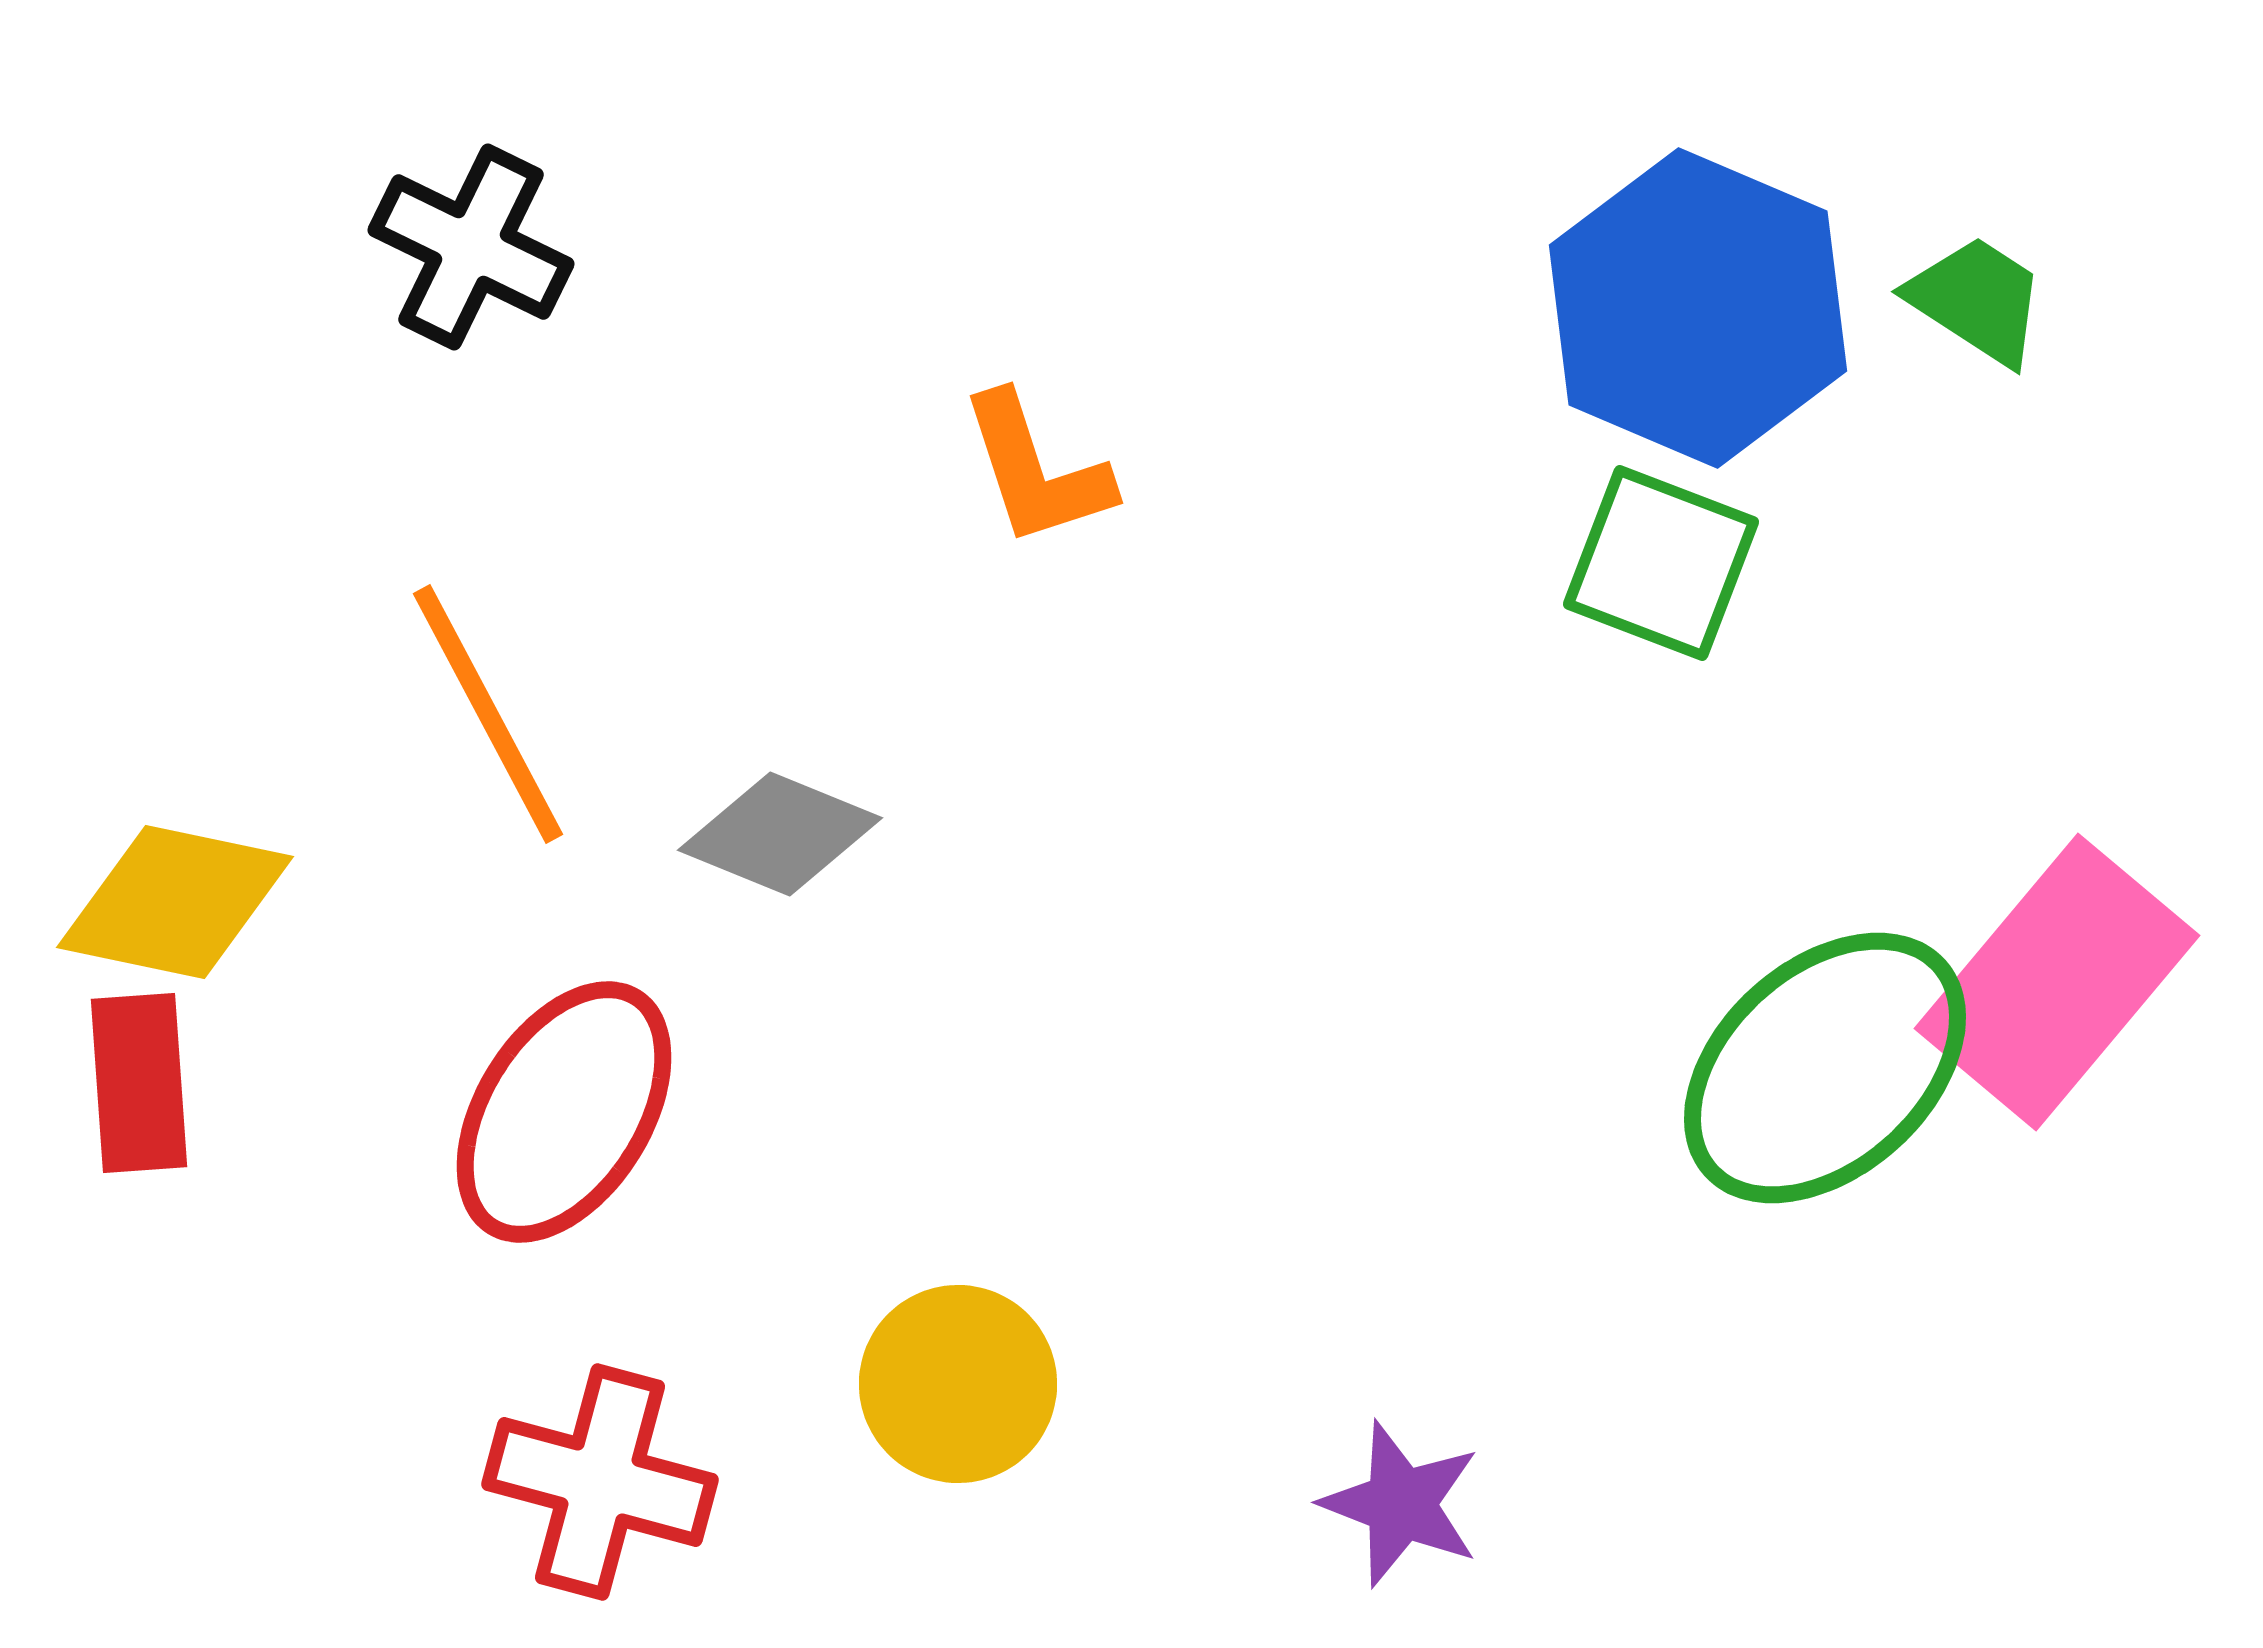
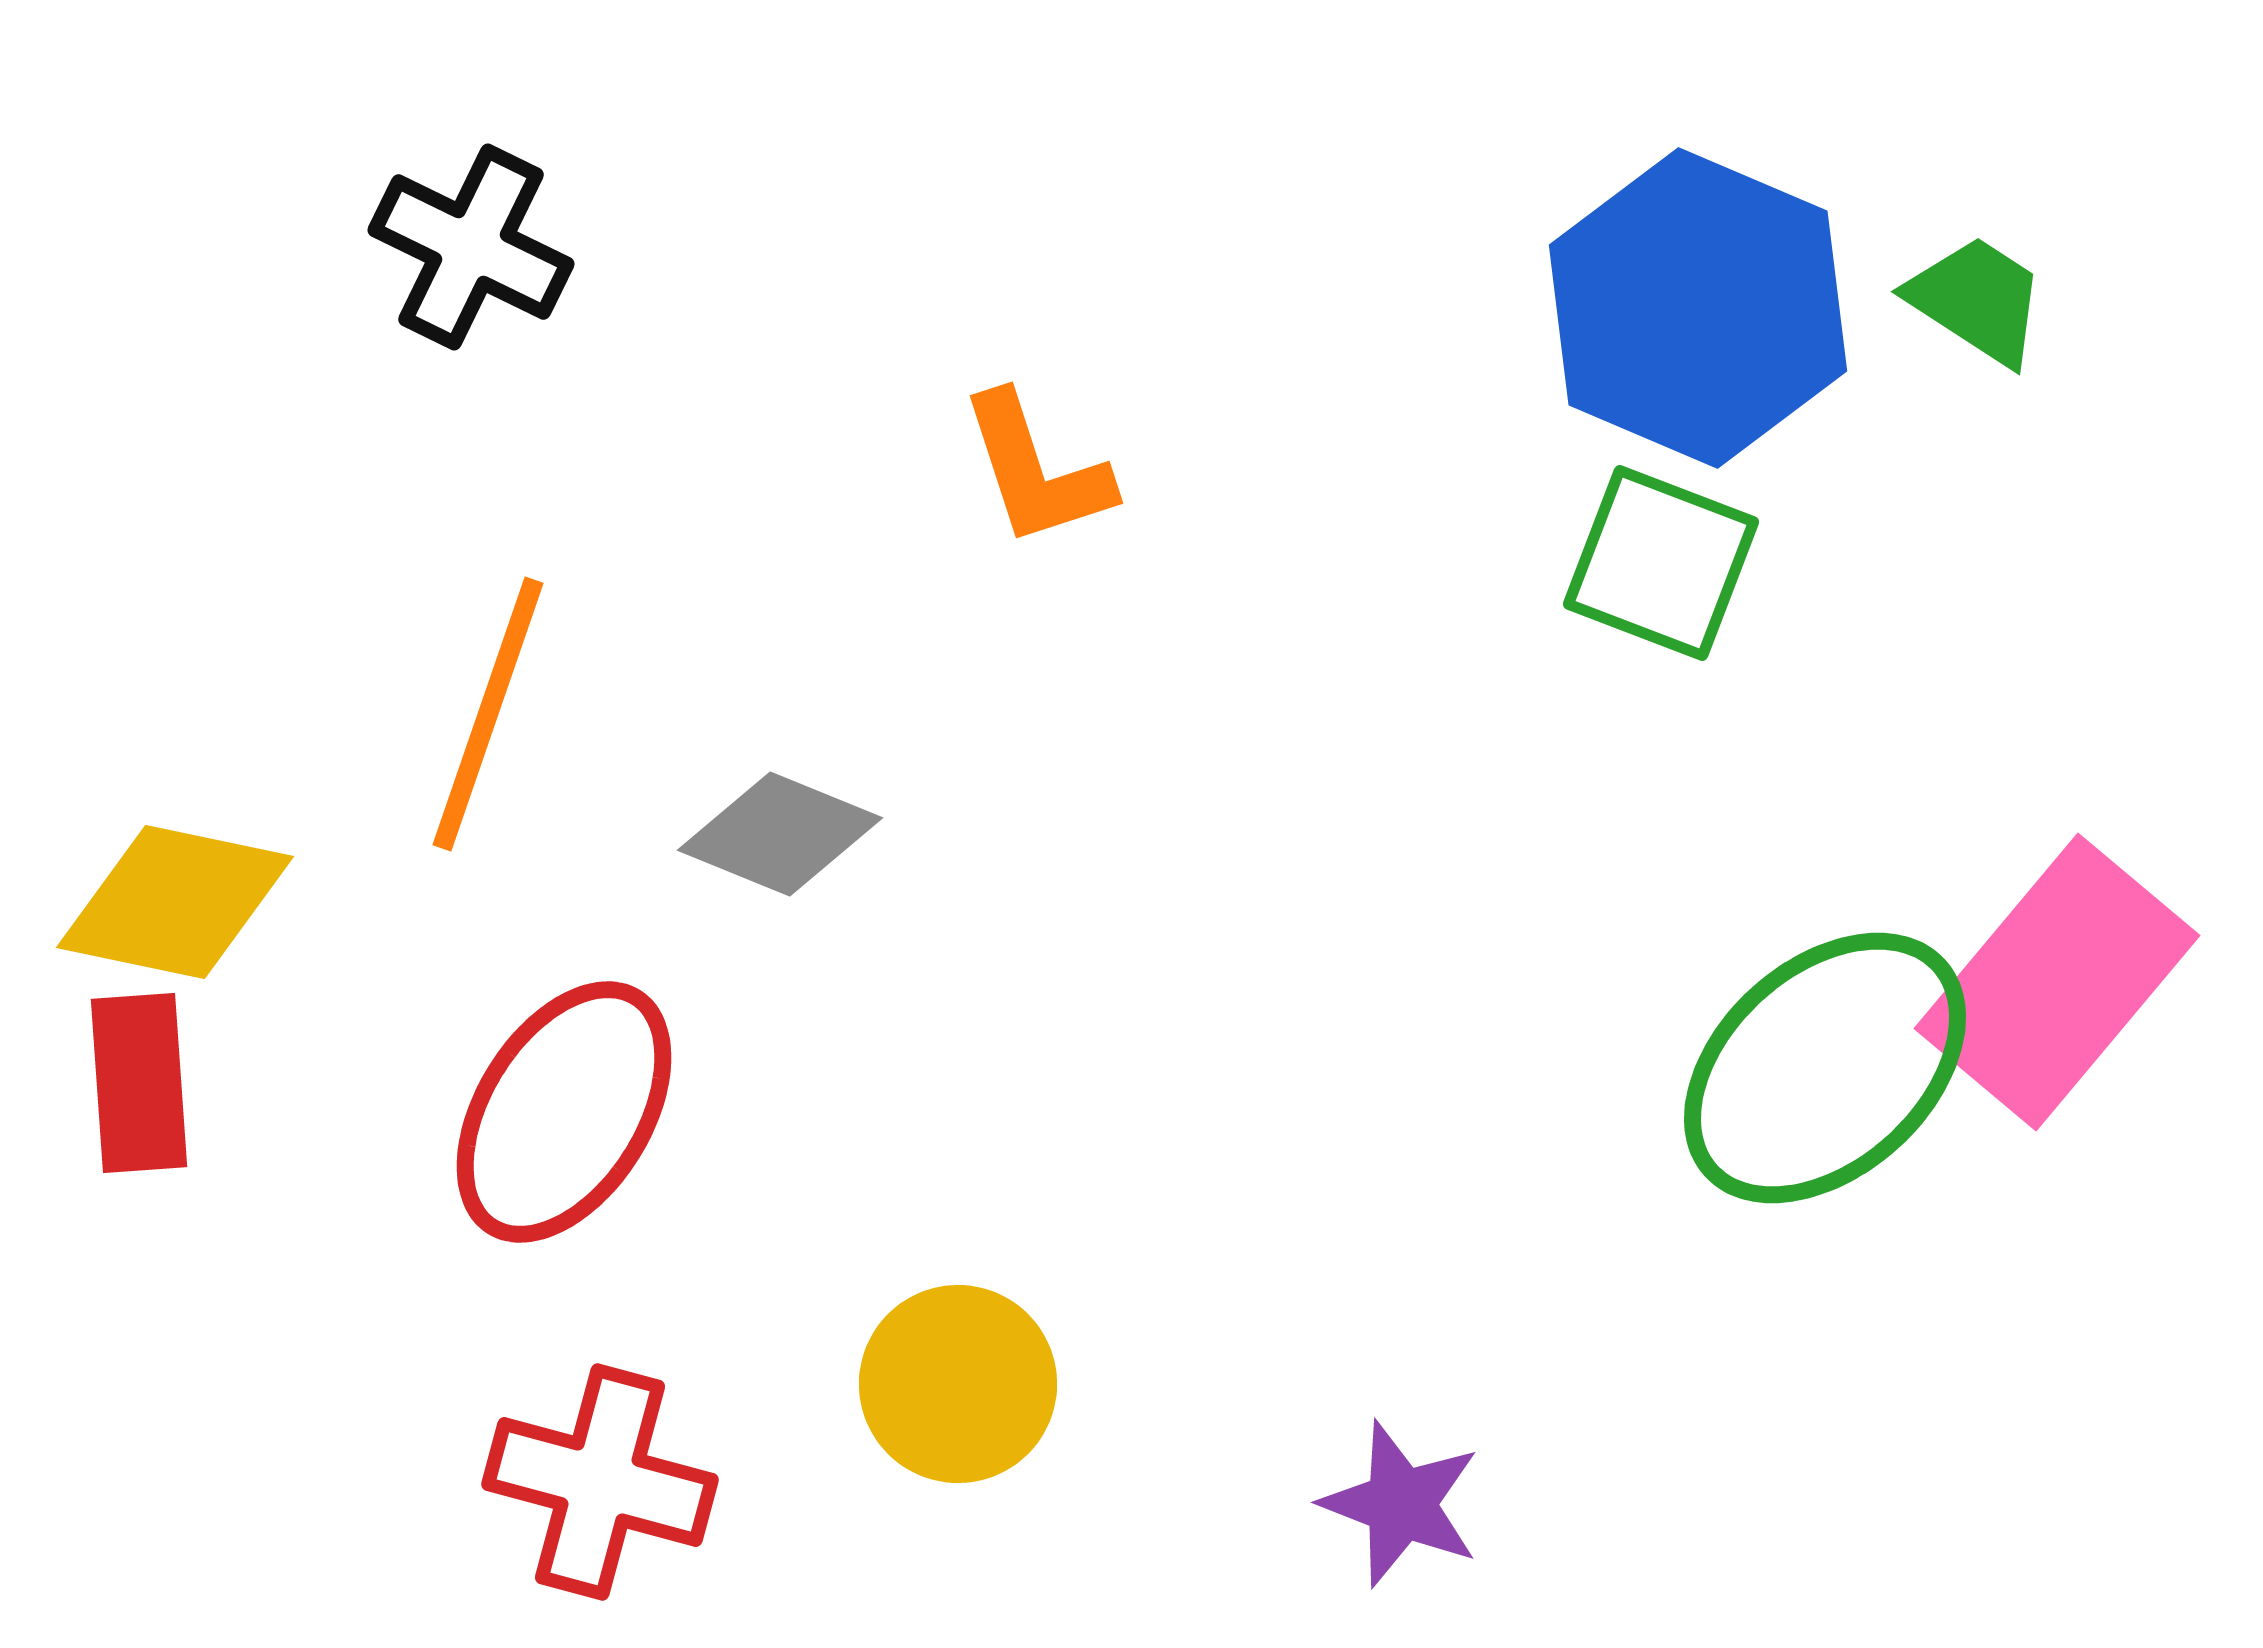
orange line: rotated 47 degrees clockwise
